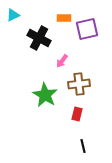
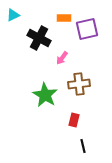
pink arrow: moved 3 px up
red rectangle: moved 3 px left, 6 px down
